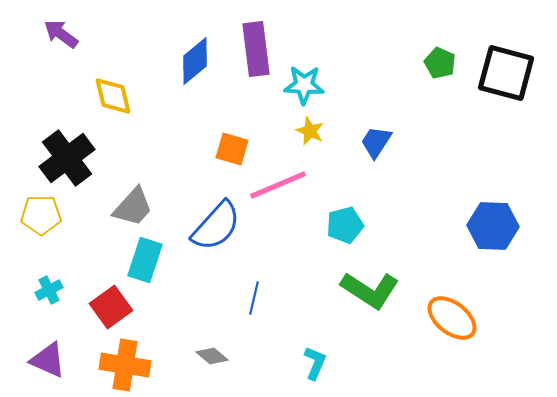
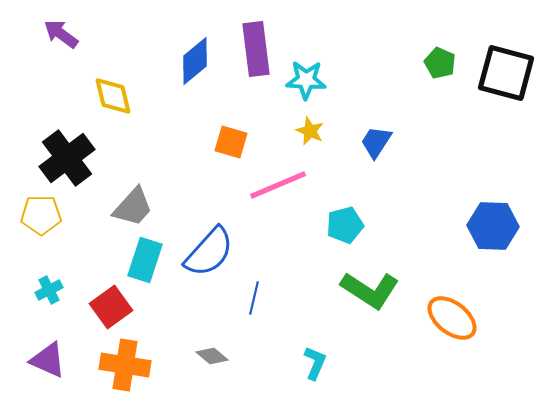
cyan star: moved 2 px right, 5 px up
orange square: moved 1 px left, 7 px up
blue semicircle: moved 7 px left, 26 px down
